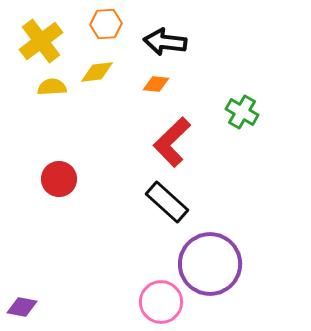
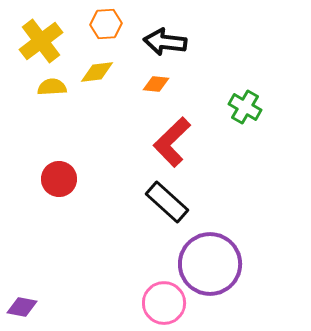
green cross: moved 3 px right, 5 px up
pink circle: moved 3 px right, 1 px down
